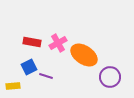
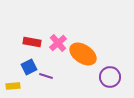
pink cross: rotated 12 degrees counterclockwise
orange ellipse: moved 1 px left, 1 px up
